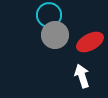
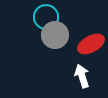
cyan circle: moved 3 px left, 2 px down
red ellipse: moved 1 px right, 2 px down
